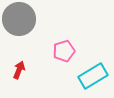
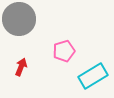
red arrow: moved 2 px right, 3 px up
